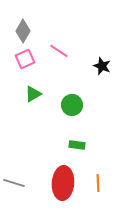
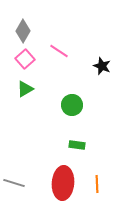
pink square: rotated 18 degrees counterclockwise
green triangle: moved 8 px left, 5 px up
orange line: moved 1 px left, 1 px down
